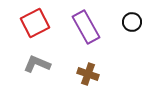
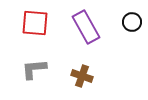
red square: rotated 32 degrees clockwise
gray L-shape: moved 3 px left, 5 px down; rotated 28 degrees counterclockwise
brown cross: moved 6 px left, 2 px down
